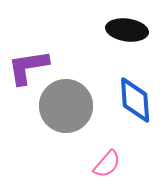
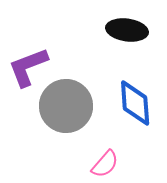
purple L-shape: rotated 12 degrees counterclockwise
blue diamond: moved 3 px down
pink semicircle: moved 2 px left
